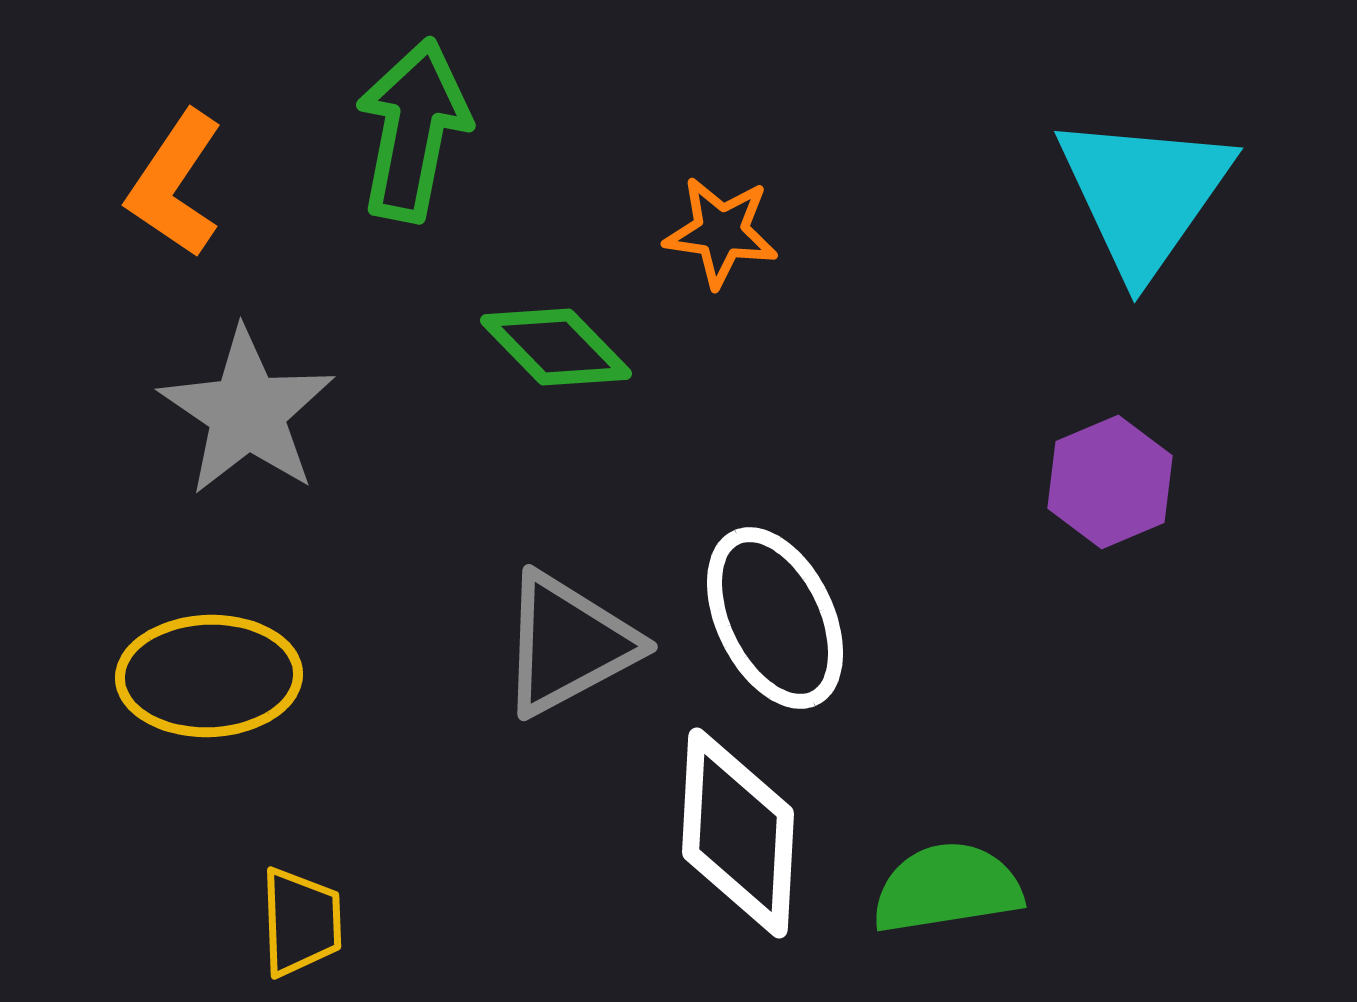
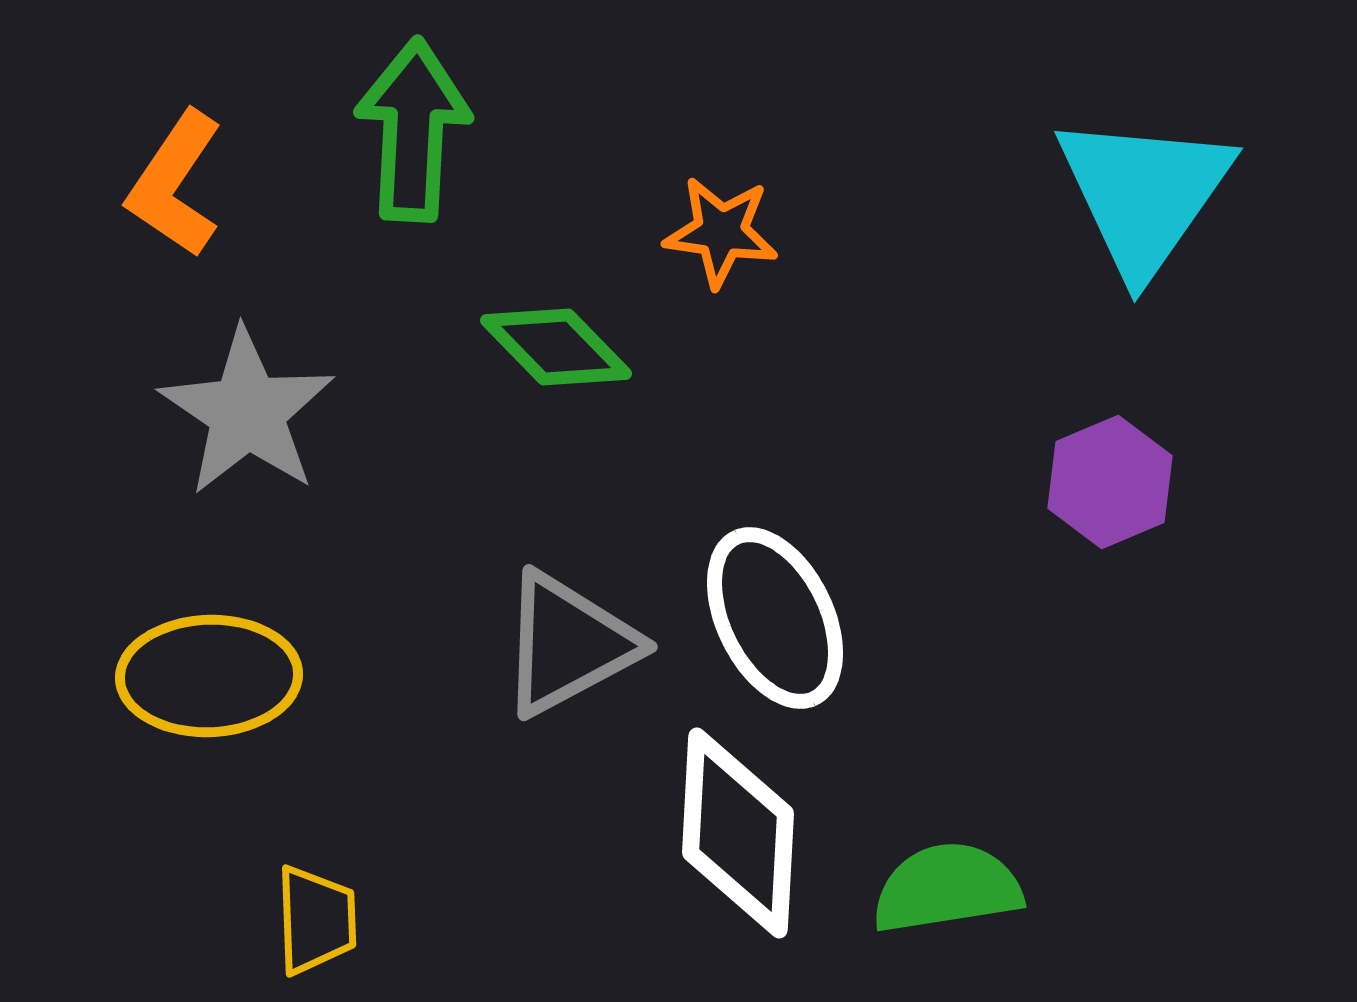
green arrow: rotated 8 degrees counterclockwise
yellow trapezoid: moved 15 px right, 2 px up
